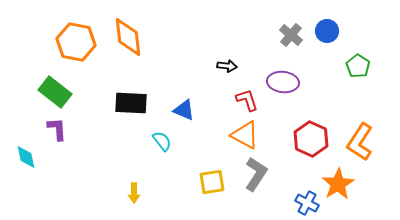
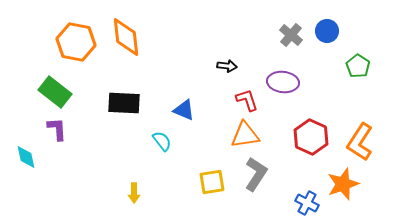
orange diamond: moved 2 px left
black rectangle: moved 7 px left
orange triangle: rotated 36 degrees counterclockwise
red hexagon: moved 2 px up
orange star: moved 5 px right; rotated 12 degrees clockwise
